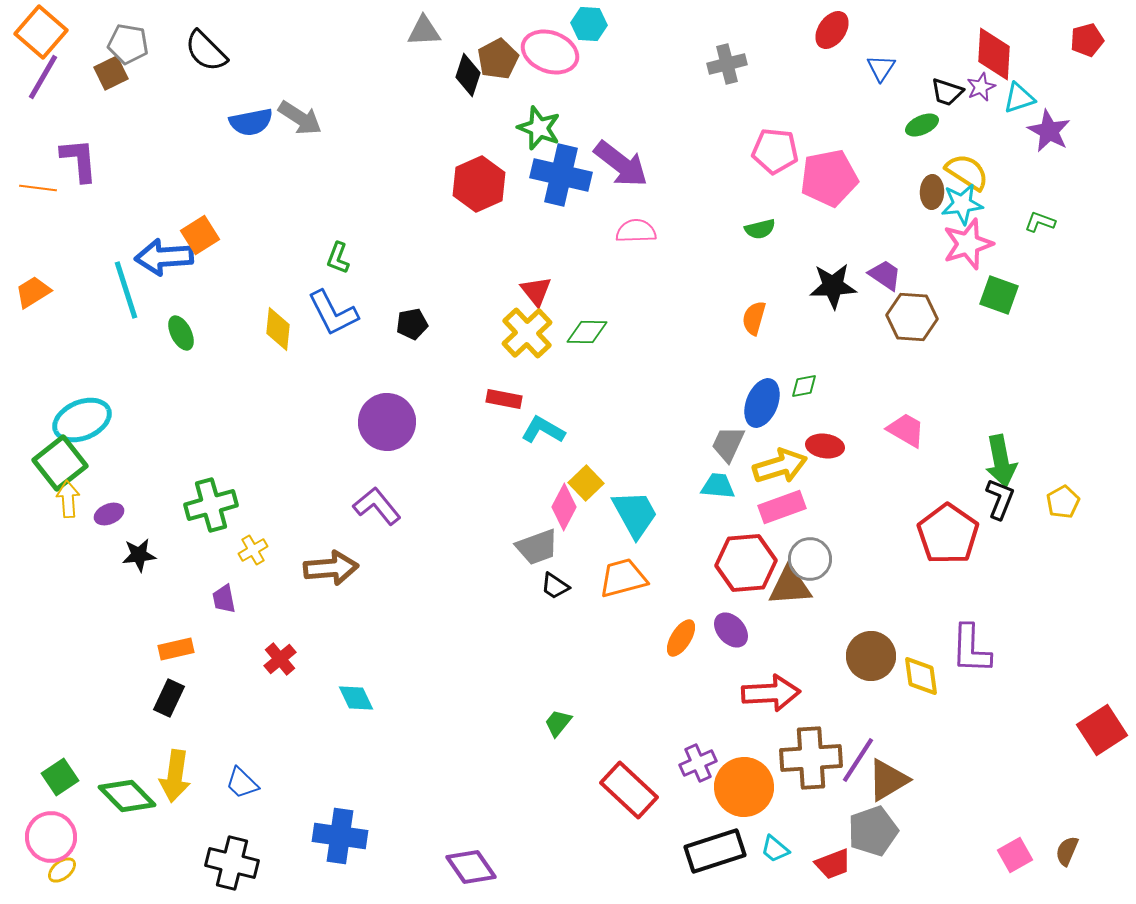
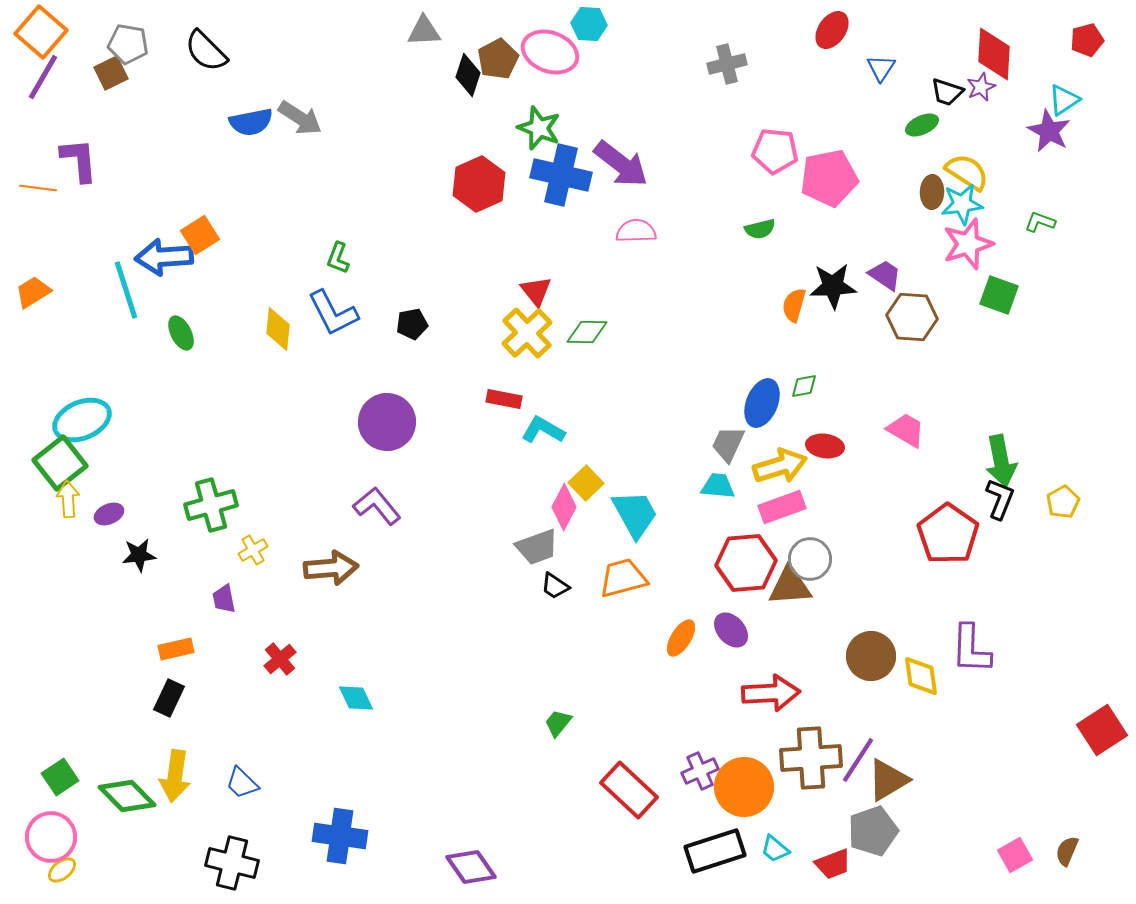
cyan triangle at (1019, 98): moved 45 px right, 2 px down; rotated 16 degrees counterclockwise
orange semicircle at (754, 318): moved 40 px right, 13 px up
purple cross at (698, 763): moved 2 px right, 8 px down
